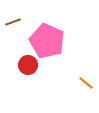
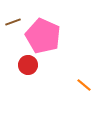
pink pentagon: moved 4 px left, 5 px up
orange line: moved 2 px left, 2 px down
